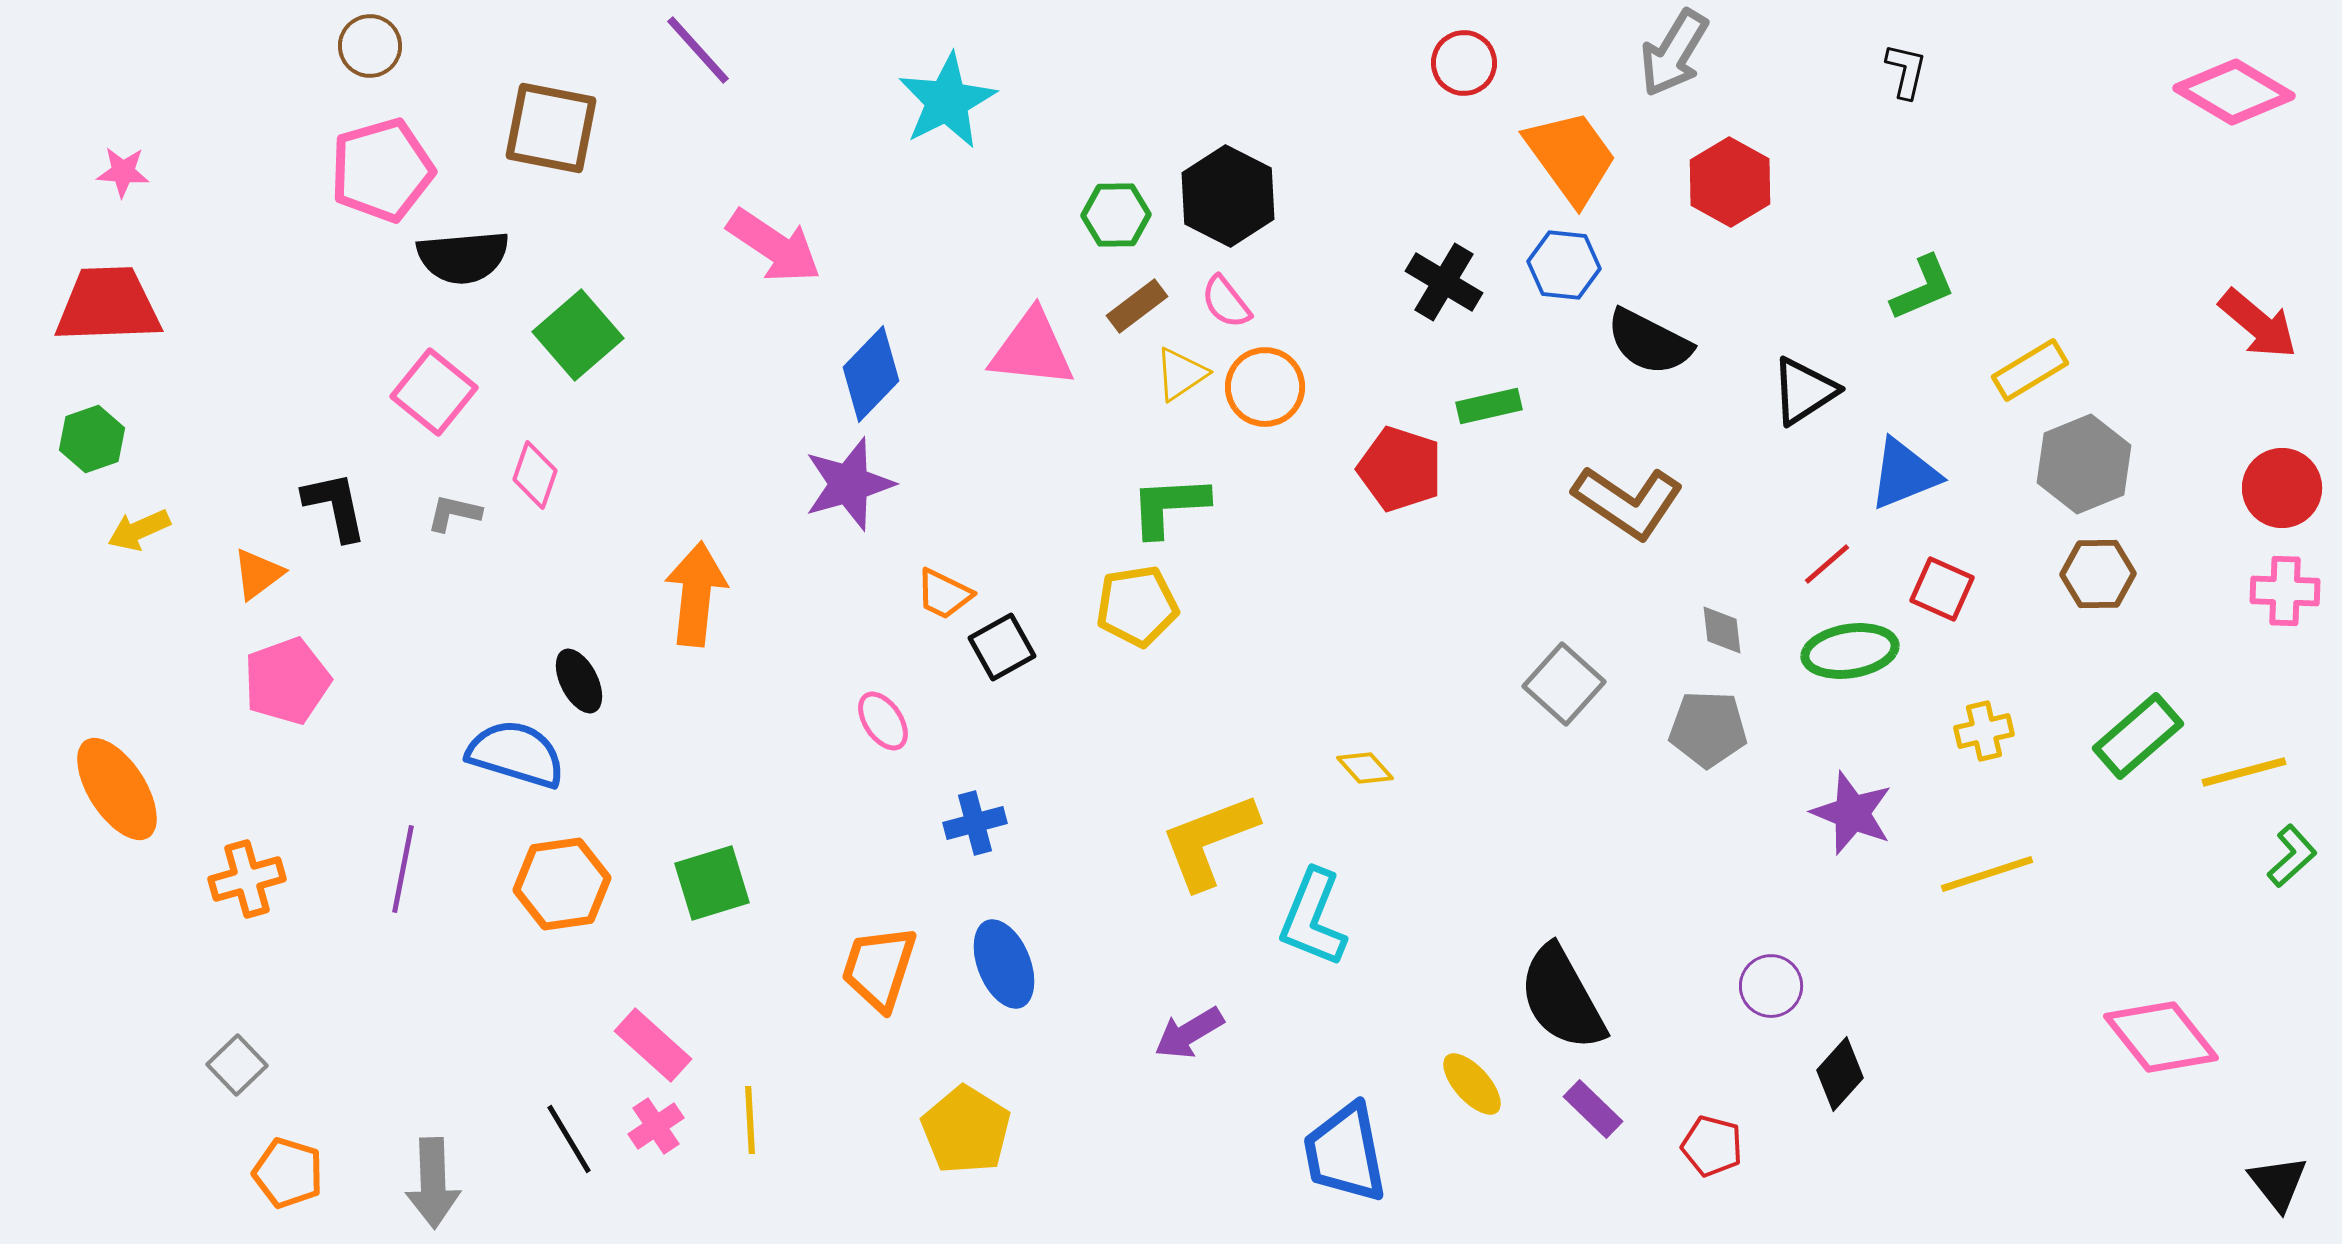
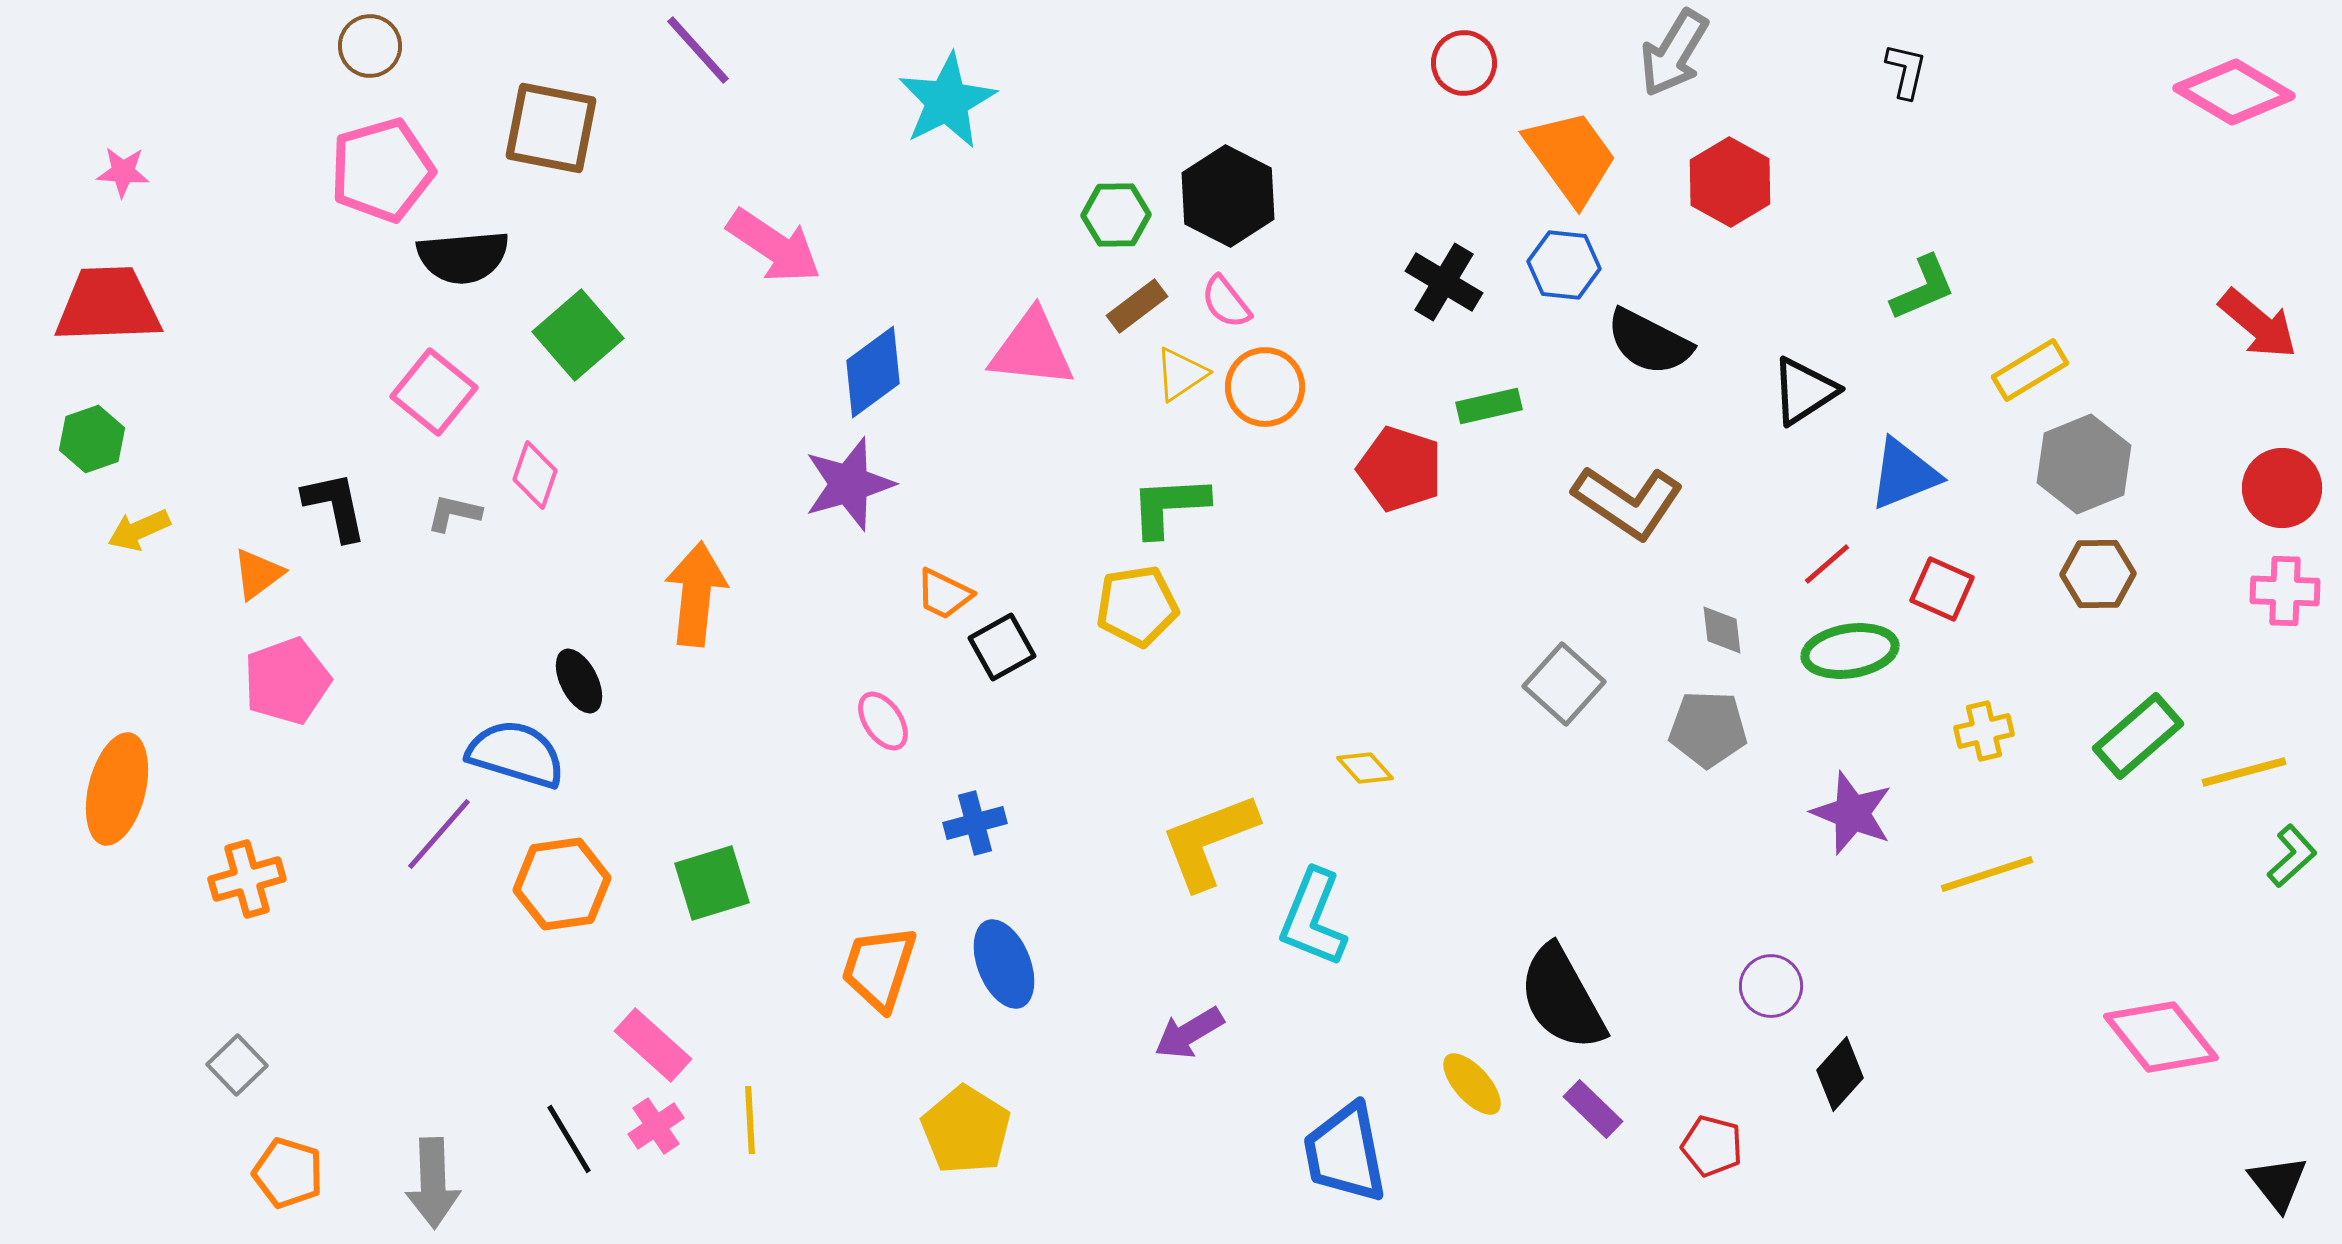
blue diamond at (871, 374): moved 2 px right, 2 px up; rotated 10 degrees clockwise
orange ellipse at (117, 789): rotated 47 degrees clockwise
purple line at (403, 869): moved 36 px right, 35 px up; rotated 30 degrees clockwise
